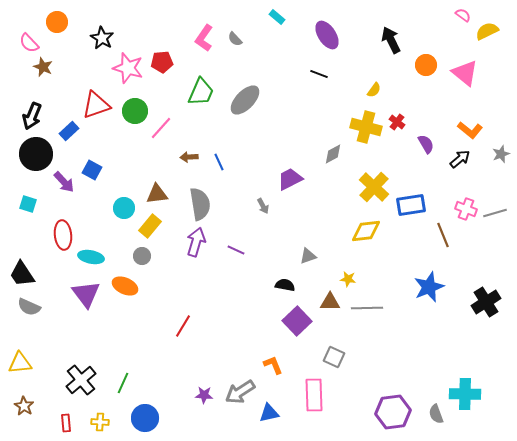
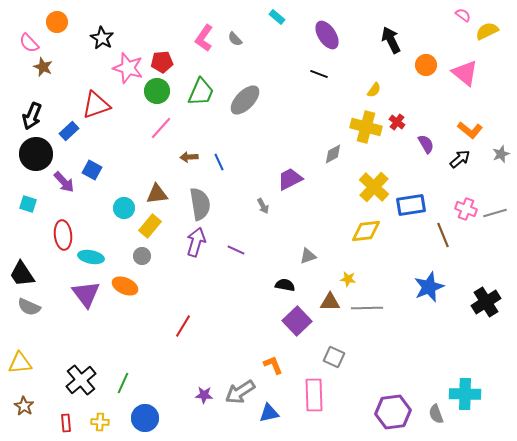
green circle at (135, 111): moved 22 px right, 20 px up
